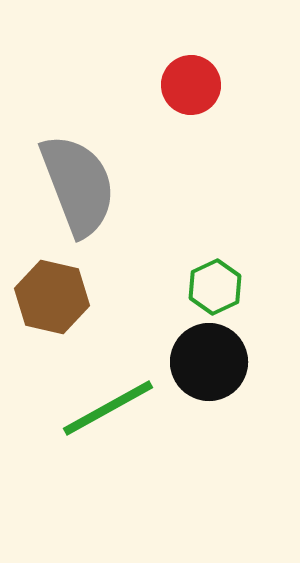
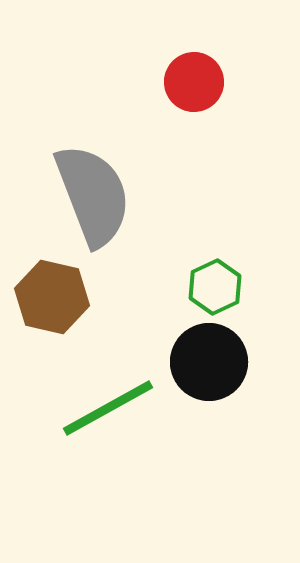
red circle: moved 3 px right, 3 px up
gray semicircle: moved 15 px right, 10 px down
